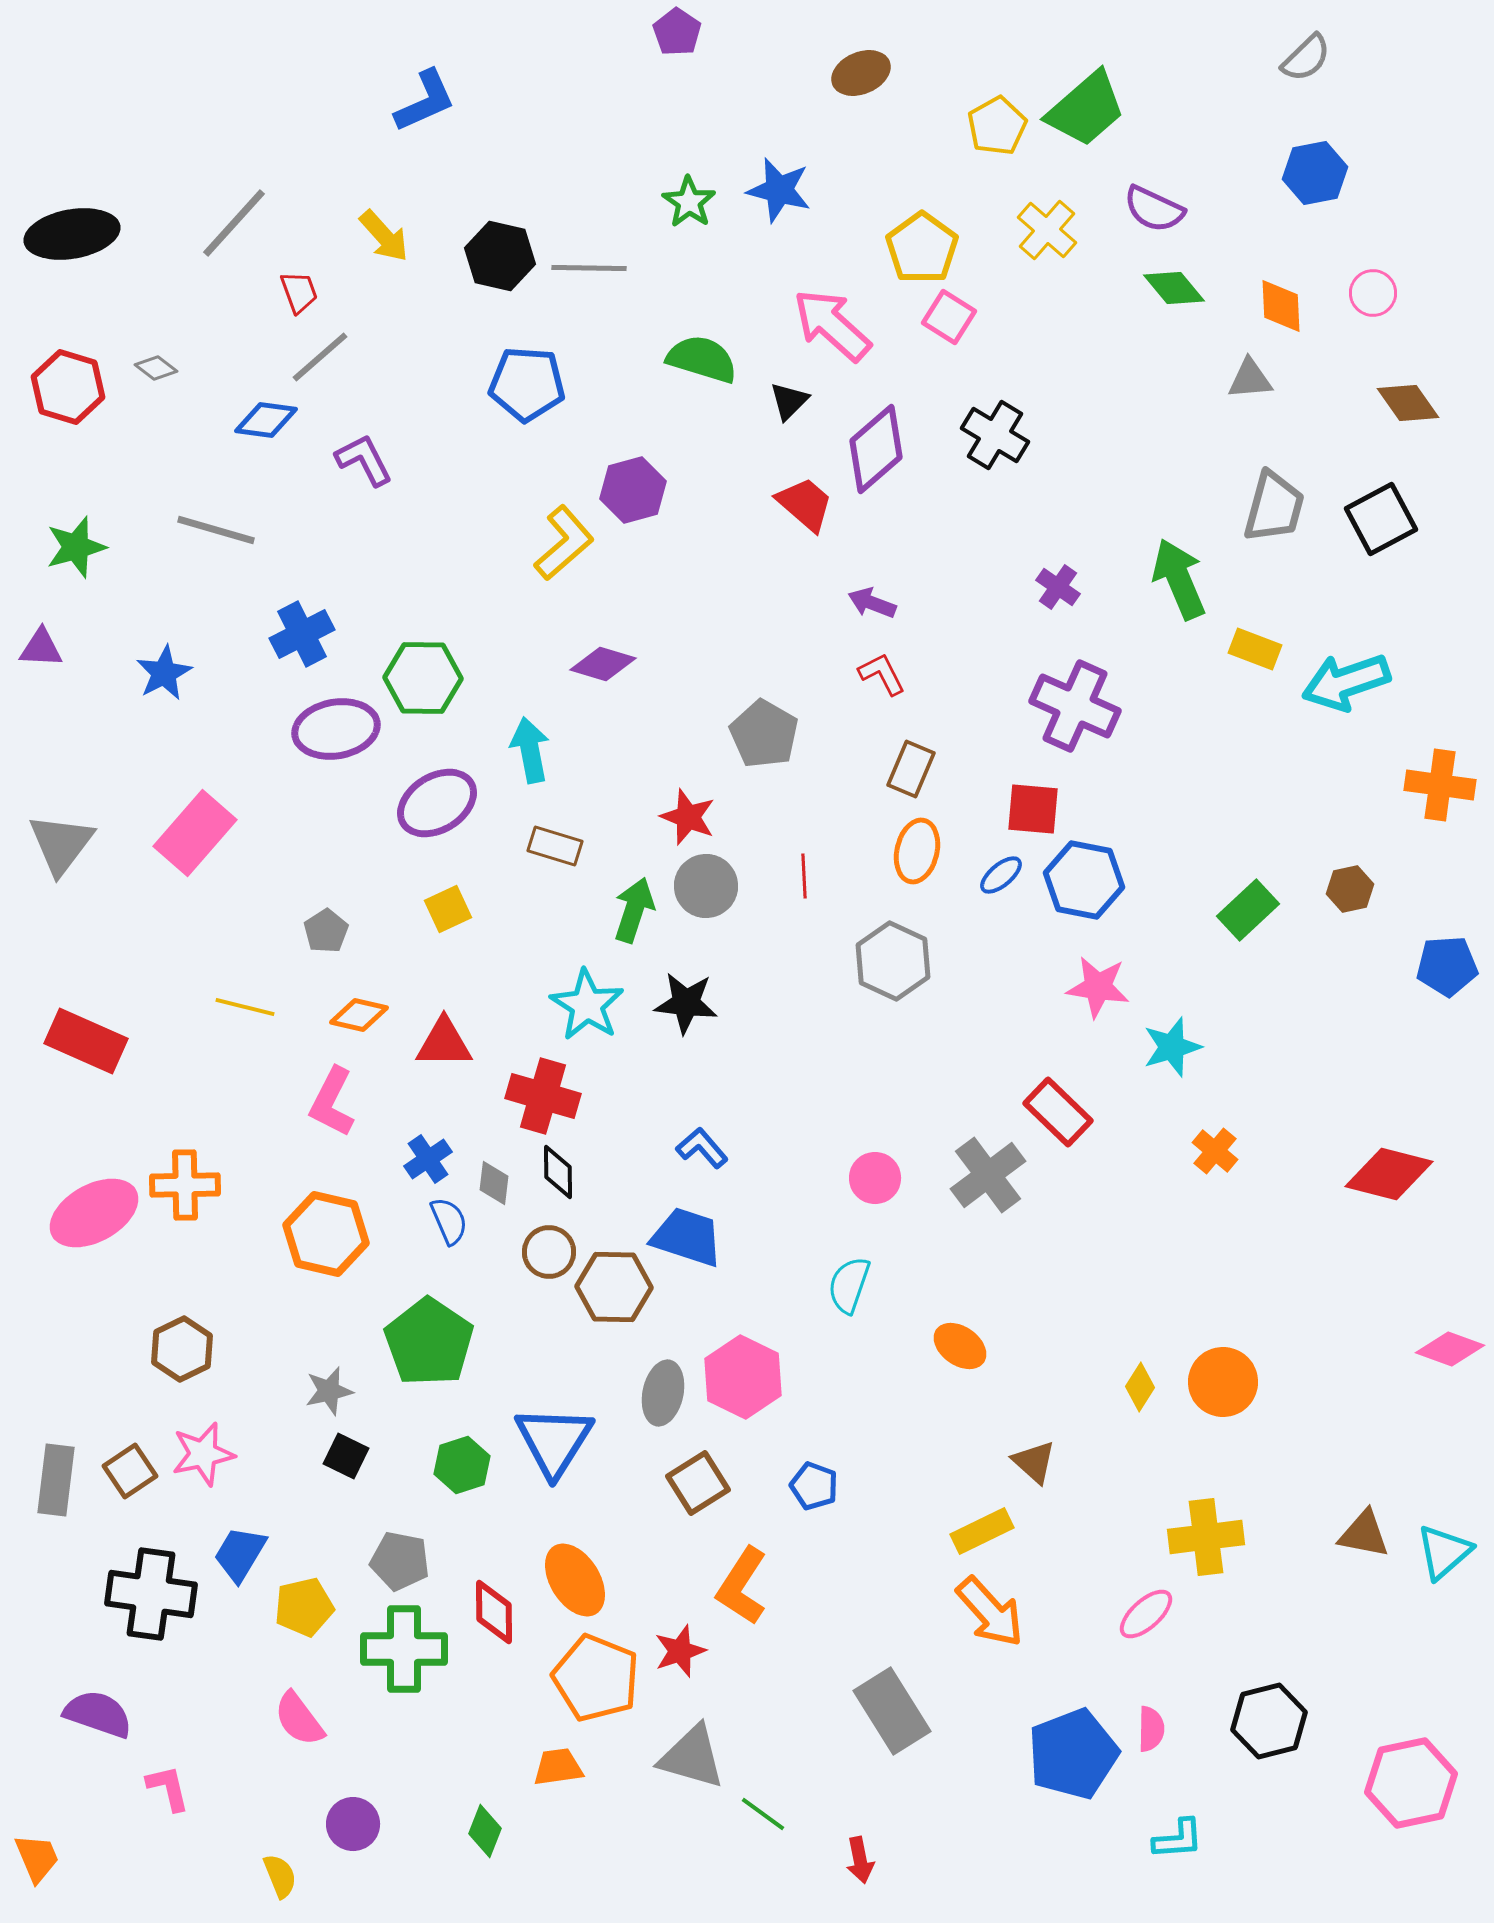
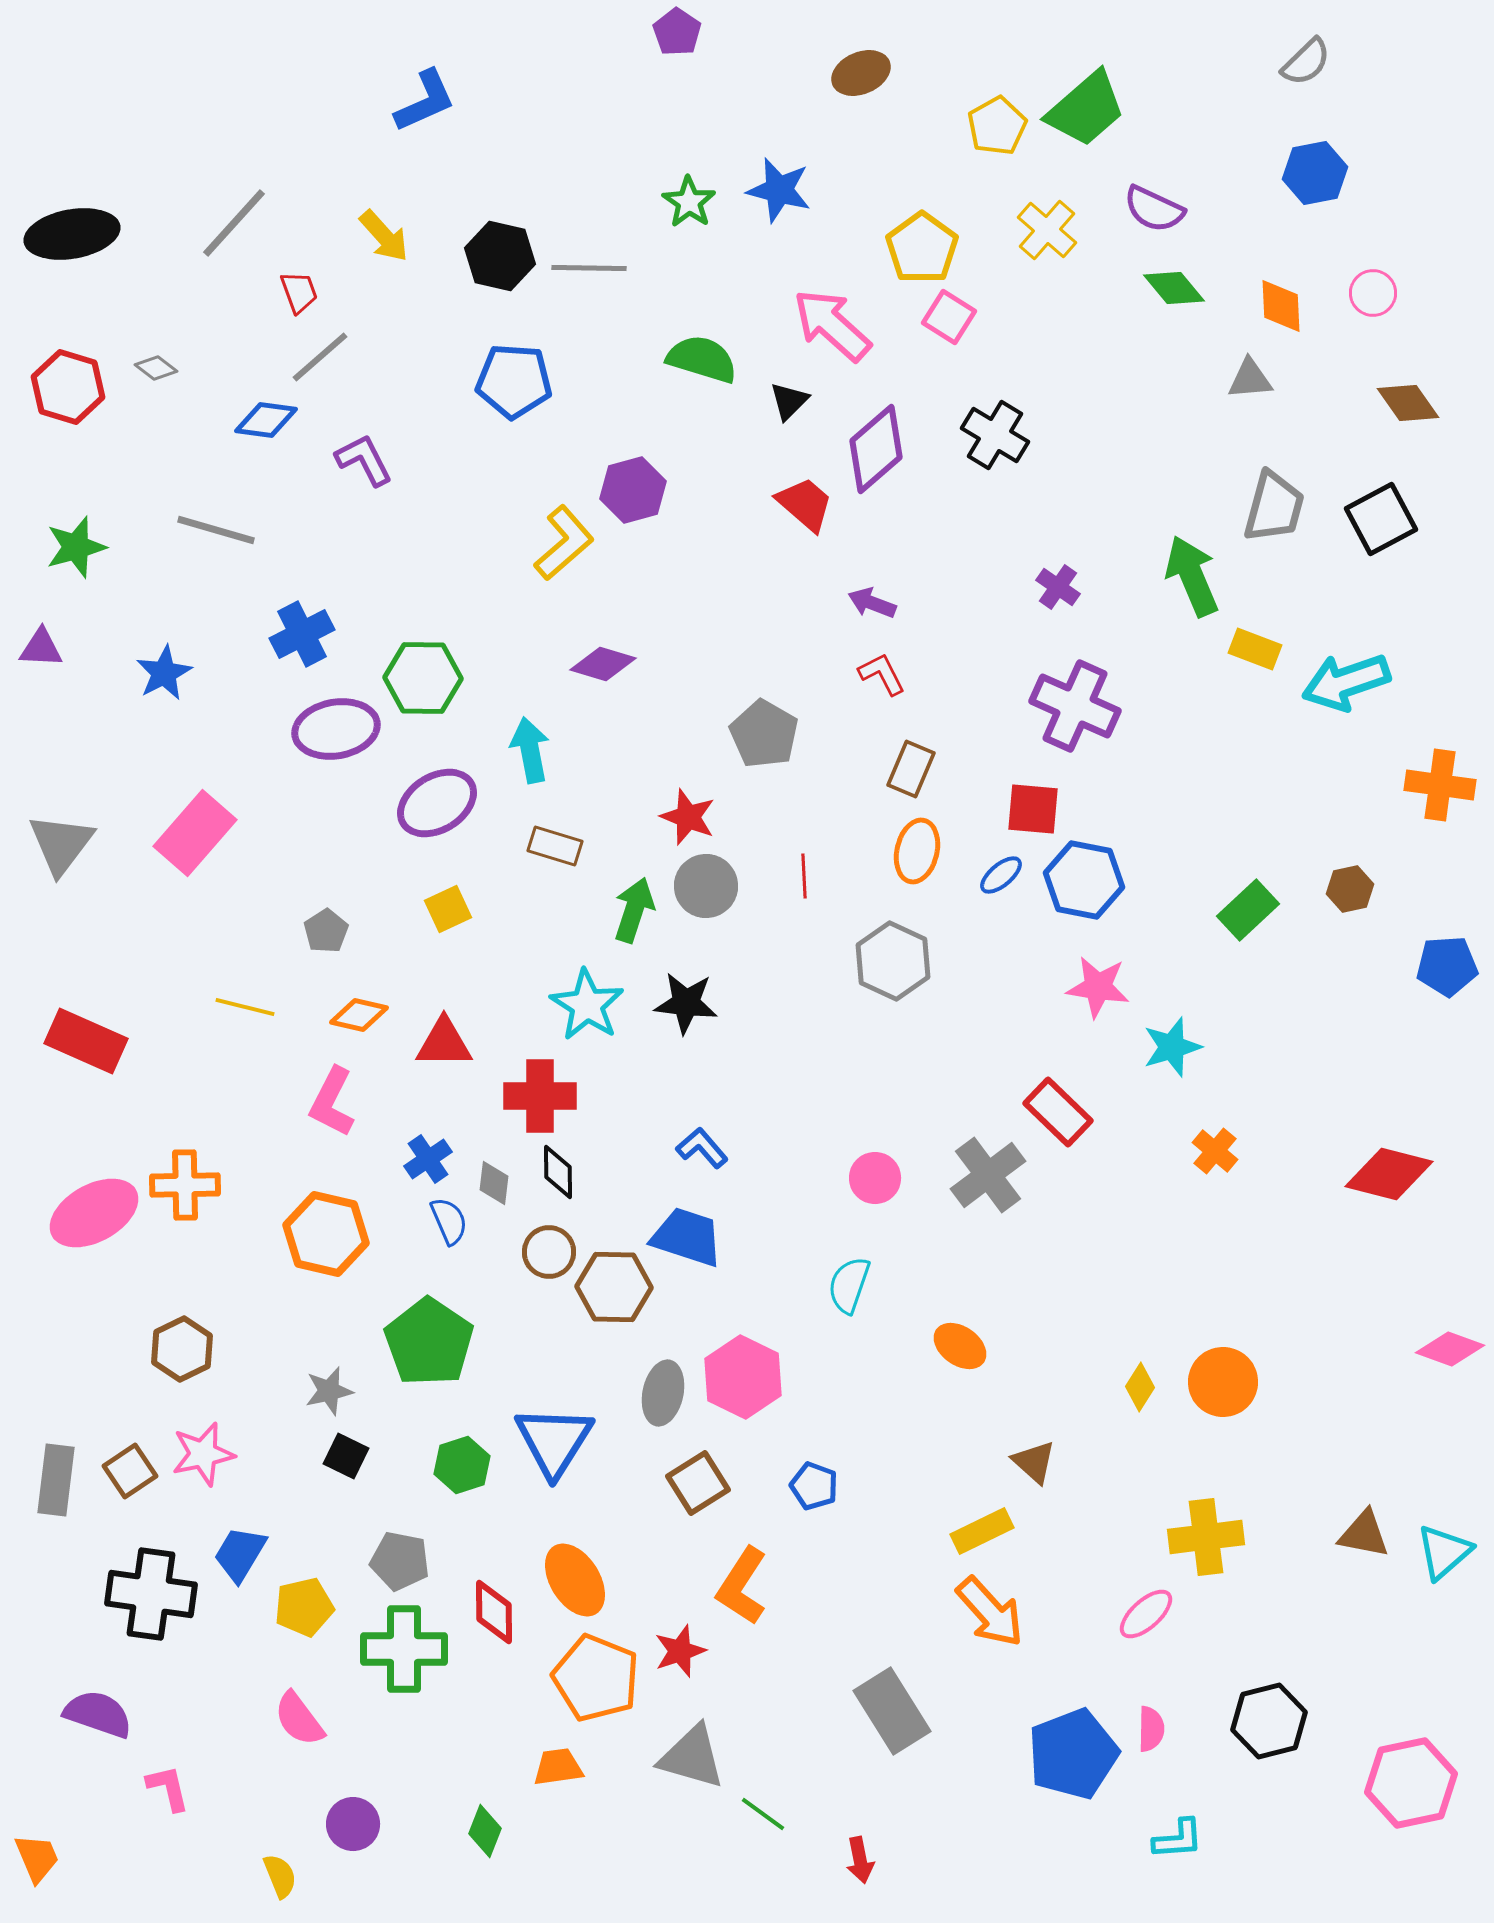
gray semicircle at (1306, 58): moved 4 px down
blue pentagon at (527, 384): moved 13 px left, 3 px up
green arrow at (1179, 579): moved 13 px right, 3 px up
red cross at (543, 1096): moved 3 px left; rotated 16 degrees counterclockwise
